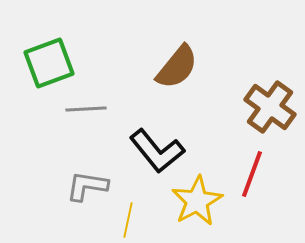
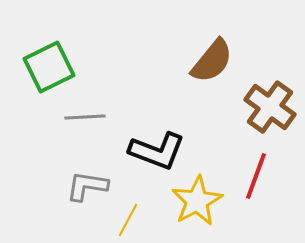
green square: moved 4 px down; rotated 6 degrees counterclockwise
brown semicircle: moved 35 px right, 6 px up
gray line: moved 1 px left, 8 px down
black L-shape: rotated 30 degrees counterclockwise
red line: moved 4 px right, 2 px down
yellow line: rotated 16 degrees clockwise
